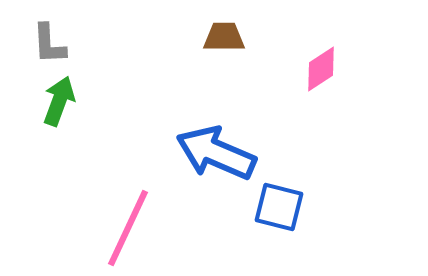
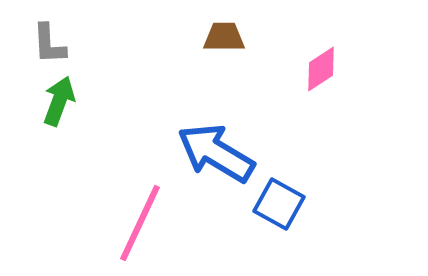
blue arrow: rotated 8 degrees clockwise
blue square: moved 3 px up; rotated 15 degrees clockwise
pink line: moved 12 px right, 5 px up
